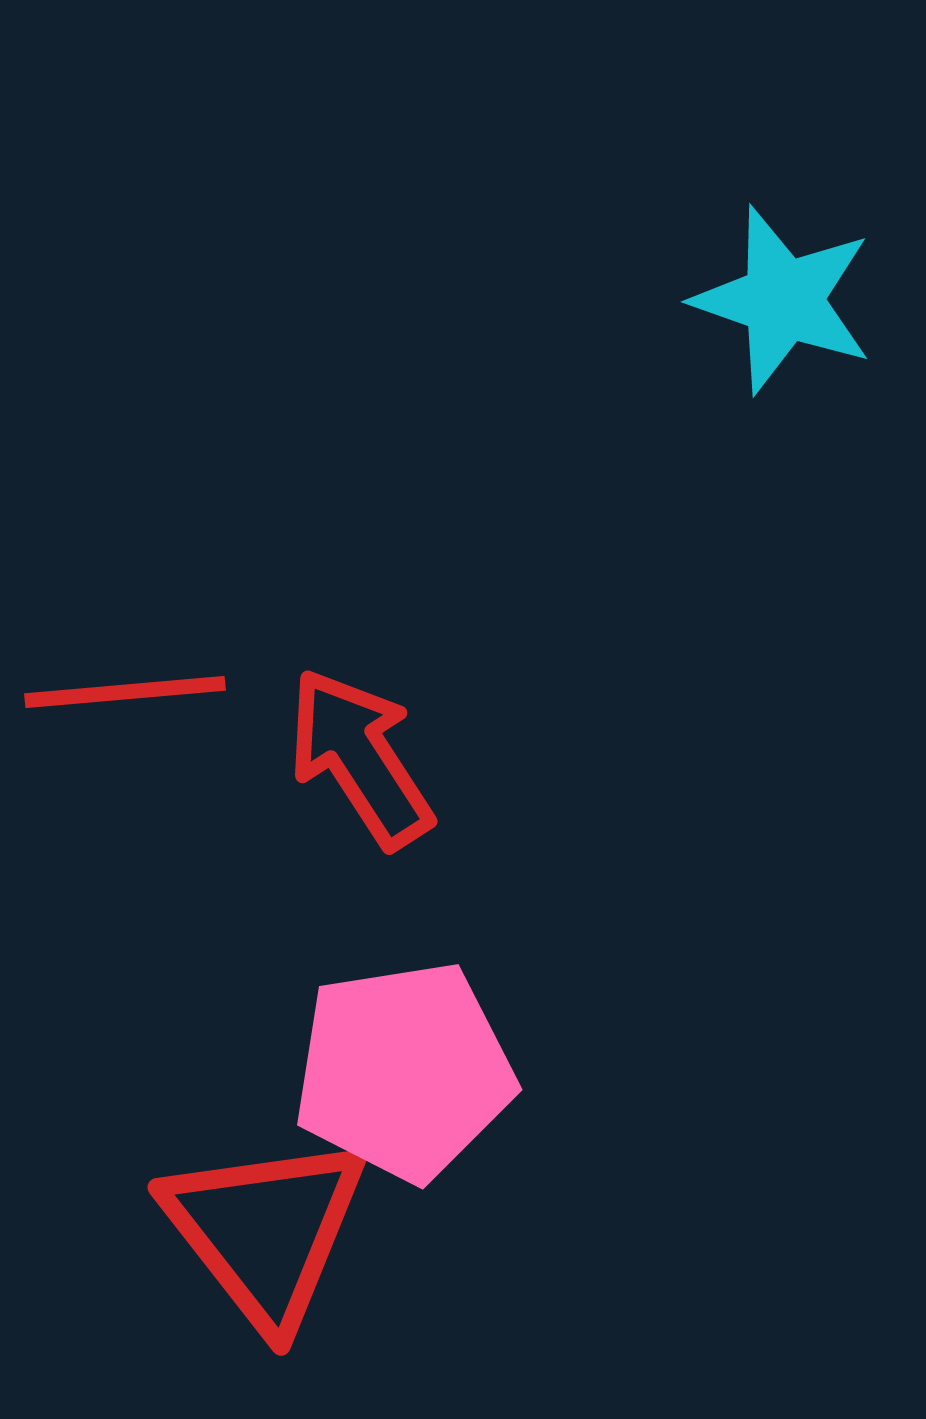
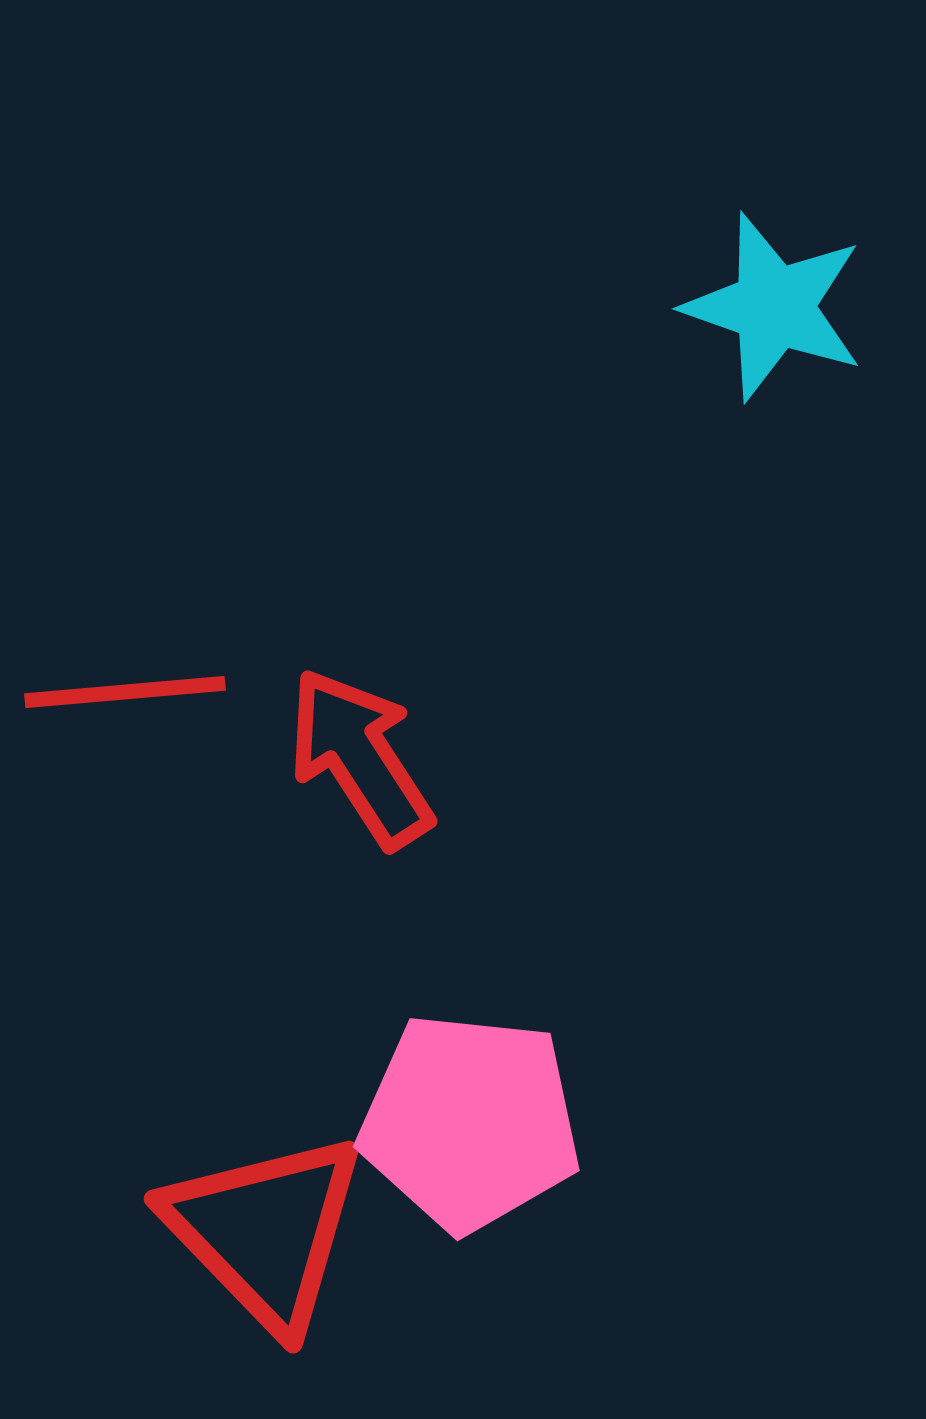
cyan star: moved 9 px left, 7 px down
pink pentagon: moved 66 px right, 51 px down; rotated 15 degrees clockwise
red triangle: rotated 6 degrees counterclockwise
